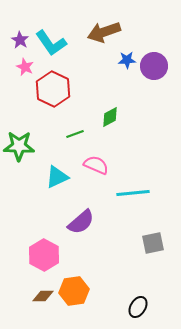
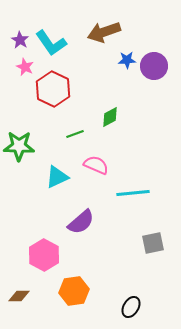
brown diamond: moved 24 px left
black ellipse: moved 7 px left
